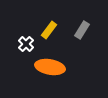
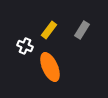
white cross: moved 1 px left, 2 px down; rotated 21 degrees counterclockwise
orange ellipse: rotated 56 degrees clockwise
